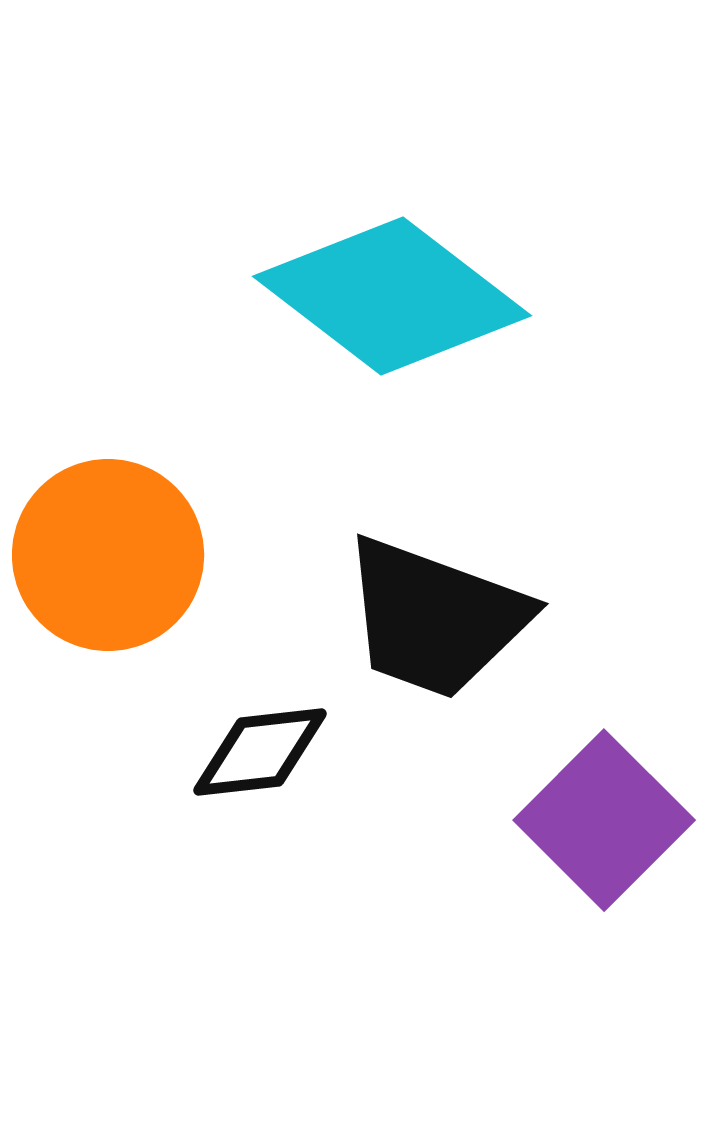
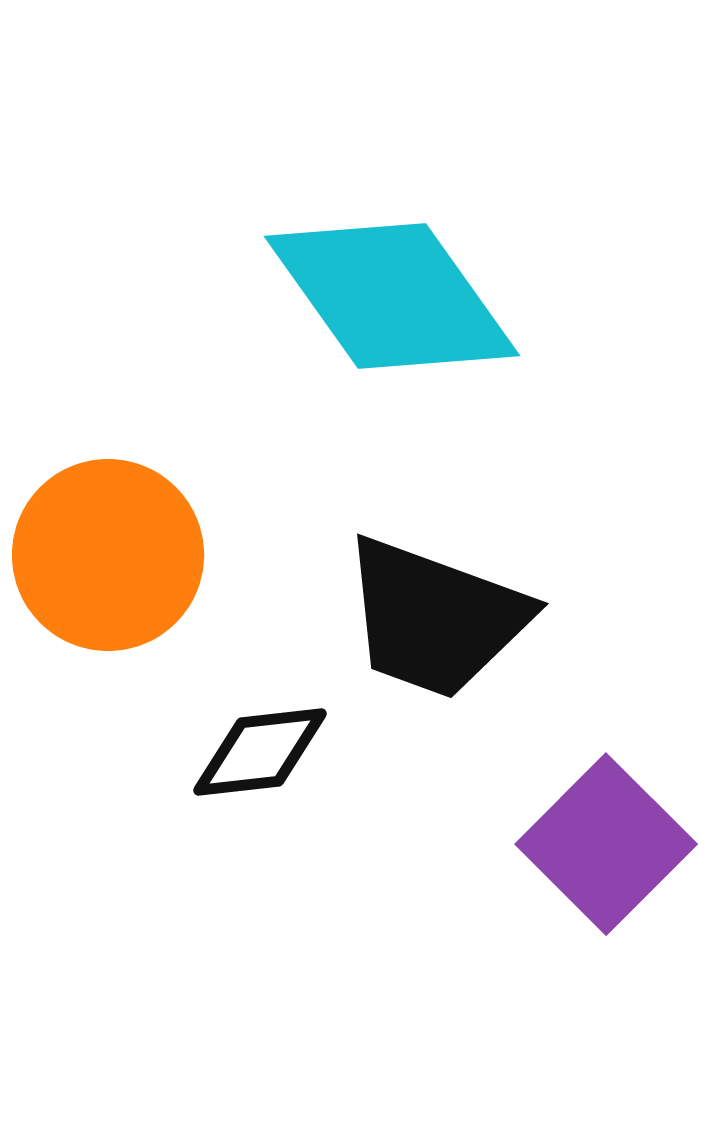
cyan diamond: rotated 17 degrees clockwise
purple square: moved 2 px right, 24 px down
